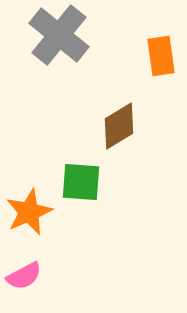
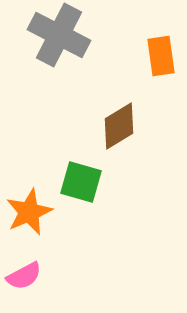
gray cross: rotated 12 degrees counterclockwise
green square: rotated 12 degrees clockwise
